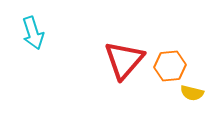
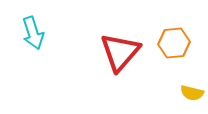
red triangle: moved 4 px left, 8 px up
orange hexagon: moved 4 px right, 23 px up
